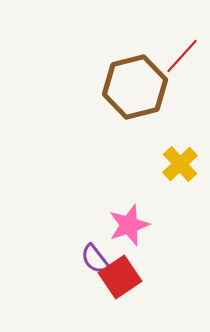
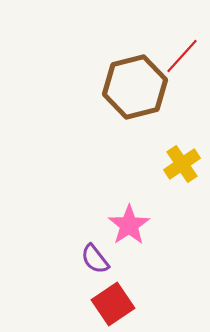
yellow cross: moved 2 px right; rotated 9 degrees clockwise
pink star: rotated 15 degrees counterclockwise
red square: moved 7 px left, 27 px down
